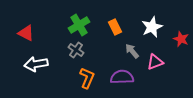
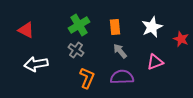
orange rectangle: rotated 21 degrees clockwise
red triangle: moved 3 px up
gray arrow: moved 12 px left
